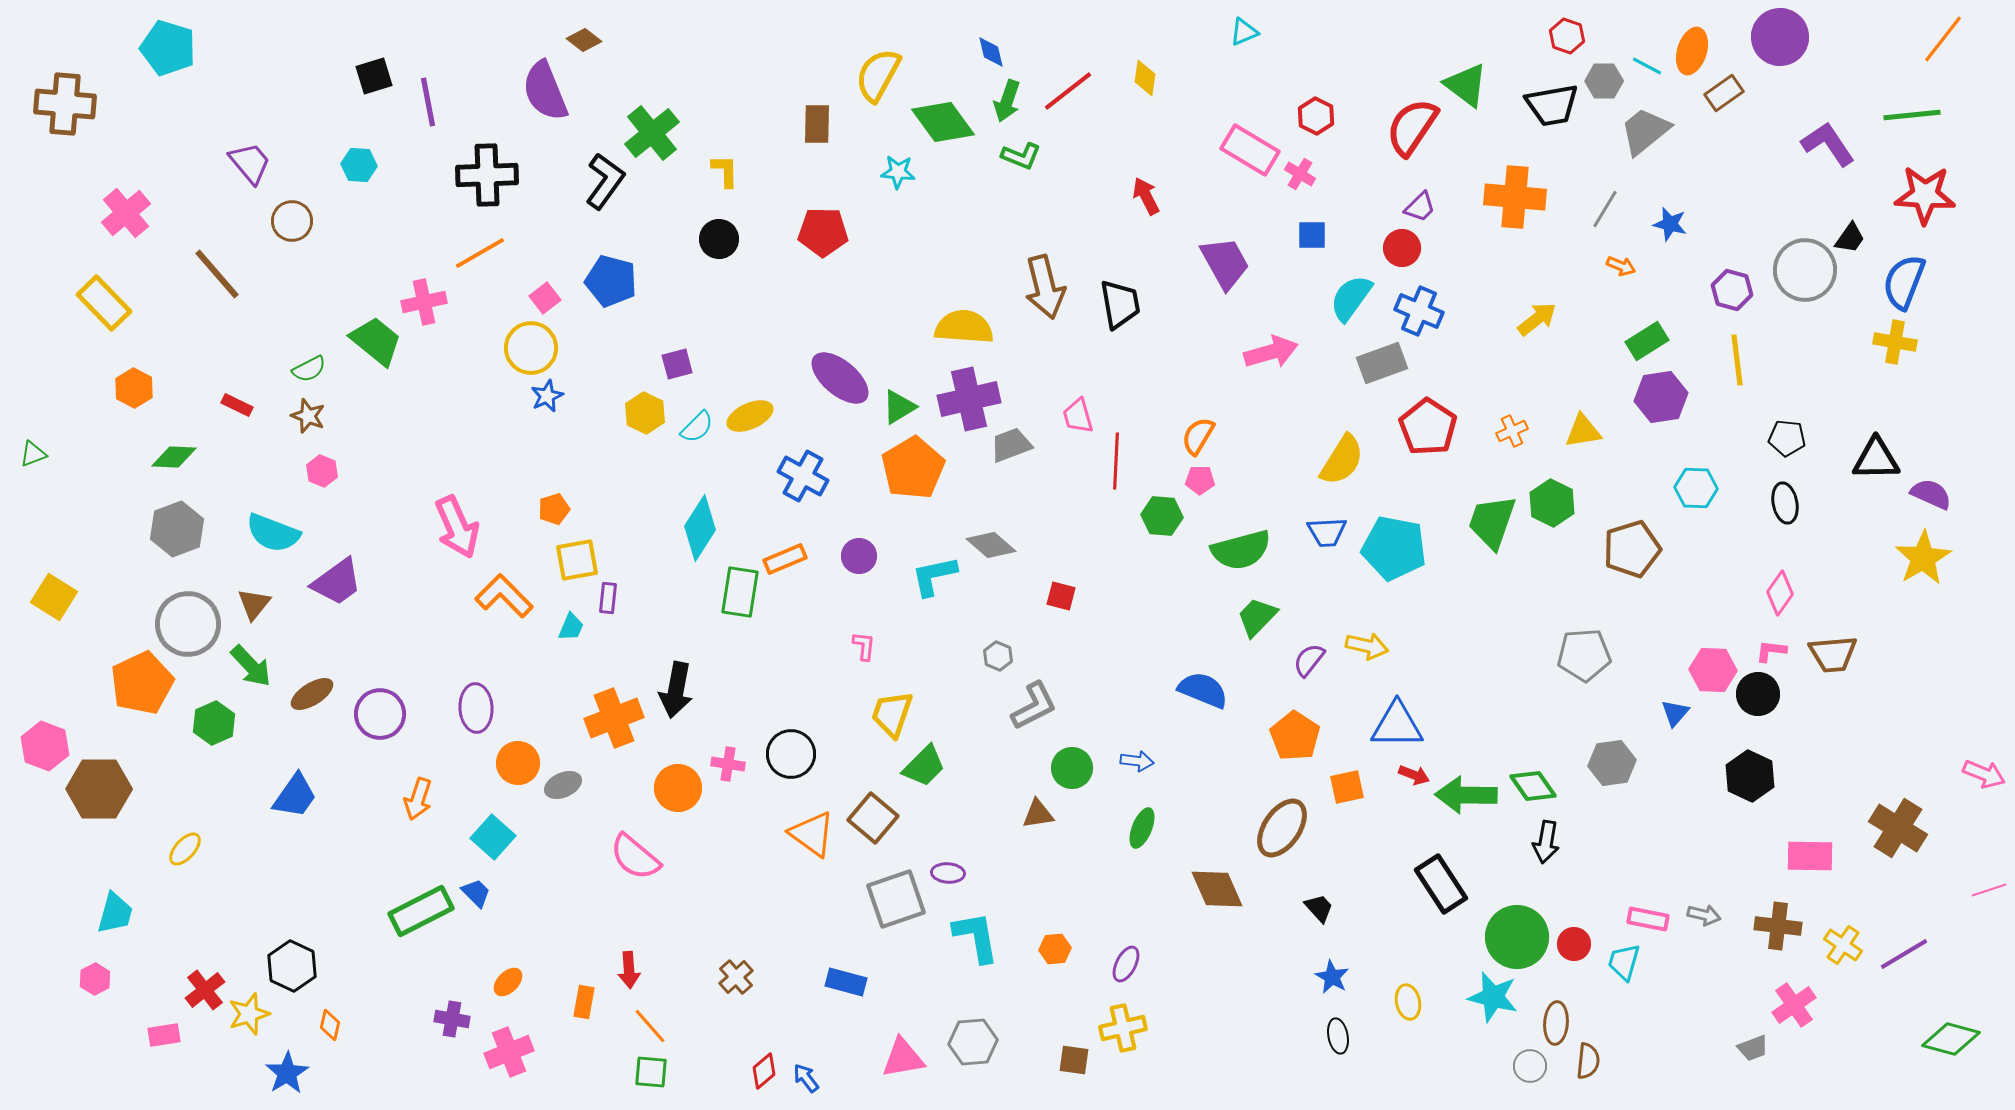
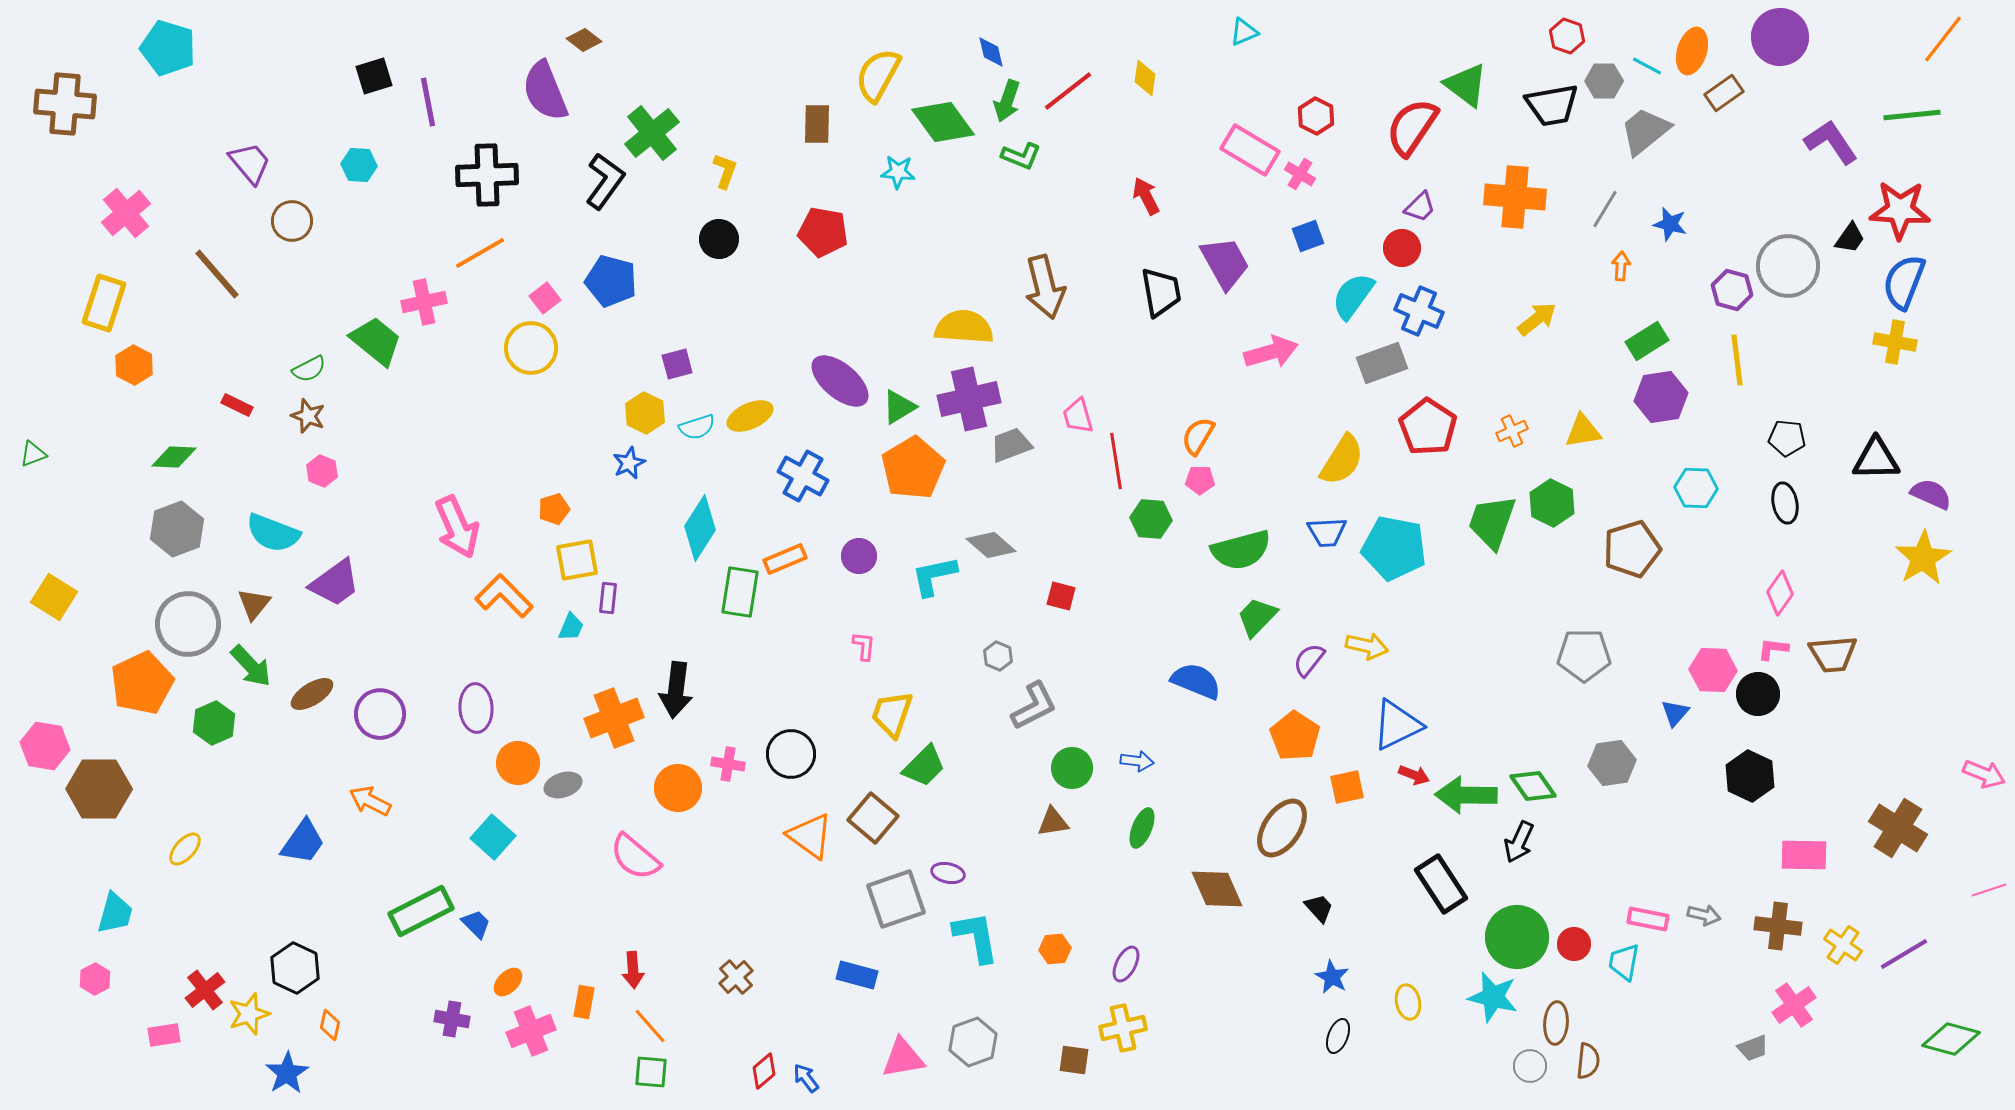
purple L-shape at (1828, 144): moved 3 px right, 2 px up
yellow L-shape at (725, 171): rotated 21 degrees clockwise
red star at (1925, 195): moved 25 px left, 15 px down
red pentagon at (823, 232): rotated 9 degrees clockwise
blue square at (1312, 235): moved 4 px left, 1 px down; rotated 20 degrees counterclockwise
orange arrow at (1621, 266): rotated 108 degrees counterclockwise
gray circle at (1805, 270): moved 17 px left, 4 px up
cyan semicircle at (1351, 298): moved 2 px right, 2 px up
yellow rectangle at (104, 303): rotated 62 degrees clockwise
black trapezoid at (1120, 304): moved 41 px right, 12 px up
purple ellipse at (840, 378): moved 3 px down
orange hexagon at (134, 388): moved 23 px up
blue star at (547, 396): moved 82 px right, 67 px down
cyan semicircle at (697, 427): rotated 27 degrees clockwise
red line at (1116, 461): rotated 12 degrees counterclockwise
green hexagon at (1162, 516): moved 11 px left, 3 px down
purple trapezoid at (337, 582): moved 2 px left, 1 px down
pink L-shape at (1771, 651): moved 2 px right, 2 px up
gray pentagon at (1584, 655): rotated 4 degrees clockwise
black arrow at (676, 690): rotated 4 degrees counterclockwise
blue semicircle at (1203, 690): moved 7 px left, 9 px up
blue triangle at (1397, 725): rotated 26 degrees counterclockwise
pink hexagon at (45, 746): rotated 12 degrees counterclockwise
gray ellipse at (563, 785): rotated 6 degrees clockwise
blue trapezoid at (295, 796): moved 8 px right, 46 px down
orange arrow at (418, 799): moved 48 px left, 2 px down; rotated 99 degrees clockwise
brown triangle at (1038, 814): moved 15 px right, 8 px down
orange triangle at (812, 834): moved 2 px left, 2 px down
black arrow at (1546, 842): moved 27 px left; rotated 15 degrees clockwise
pink rectangle at (1810, 856): moved 6 px left, 1 px up
purple ellipse at (948, 873): rotated 8 degrees clockwise
blue trapezoid at (476, 893): moved 31 px down
cyan trapezoid at (1624, 962): rotated 6 degrees counterclockwise
black hexagon at (292, 966): moved 3 px right, 2 px down
red arrow at (629, 970): moved 4 px right
blue rectangle at (846, 982): moved 11 px right, 7 px up
black ellipse at (1338, 1036): rotated 32 degrees clockwise
gray hexagon at (973, 1042): rotated 15 degrees counterclockwise
pink cross at (509, 1052): moved 22 px right, 21 px up
